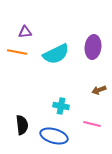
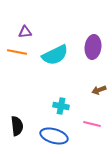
cyan semicircle: moved 1 px left, 1 px down
black semicircle: moved 5 px left, 1 px down
